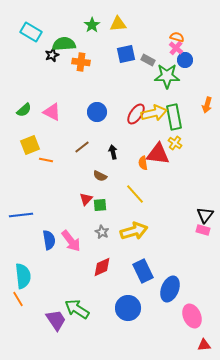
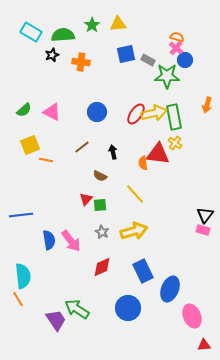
green semicircle at (64, 44): moved 1 px left, 9 px up
